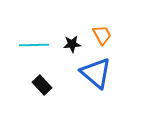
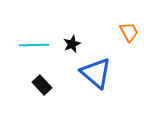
orange trapezoid: moved 27 px right, 3 px up
black star: rotated 18 degrees counterclockwise
